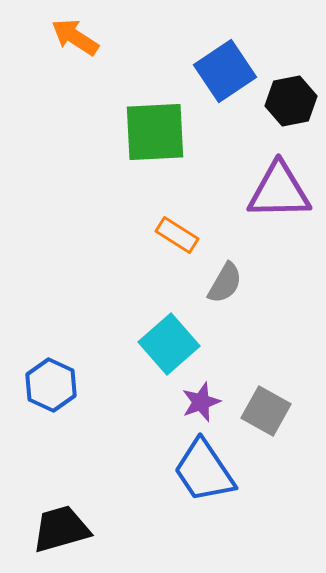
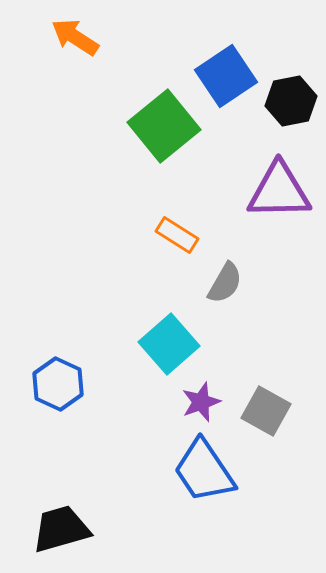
blue square: moved 1 px right, 5 px down
green square: moved 9 px right, 6 px up; rotated 36 degrees counterclockwise
blue hexagon: moved 7 px right, 1 px up
